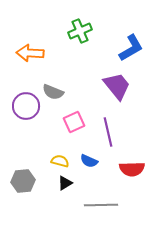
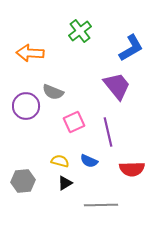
green cross: rotated 15 degrees counterclockwise
